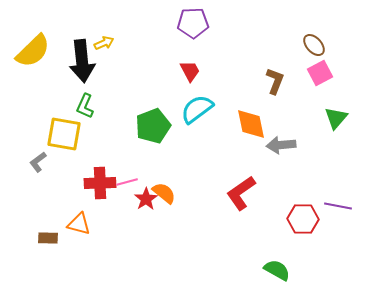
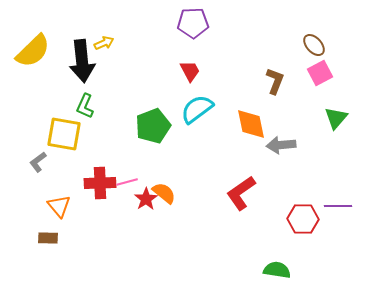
purple line: rotated 12 degrees counterclockwise
orange triangle: moved 20 px left, 18 px up; rotated 35 degrees clockwise
green semicircle: rotated 20 degrees counterclockwise
